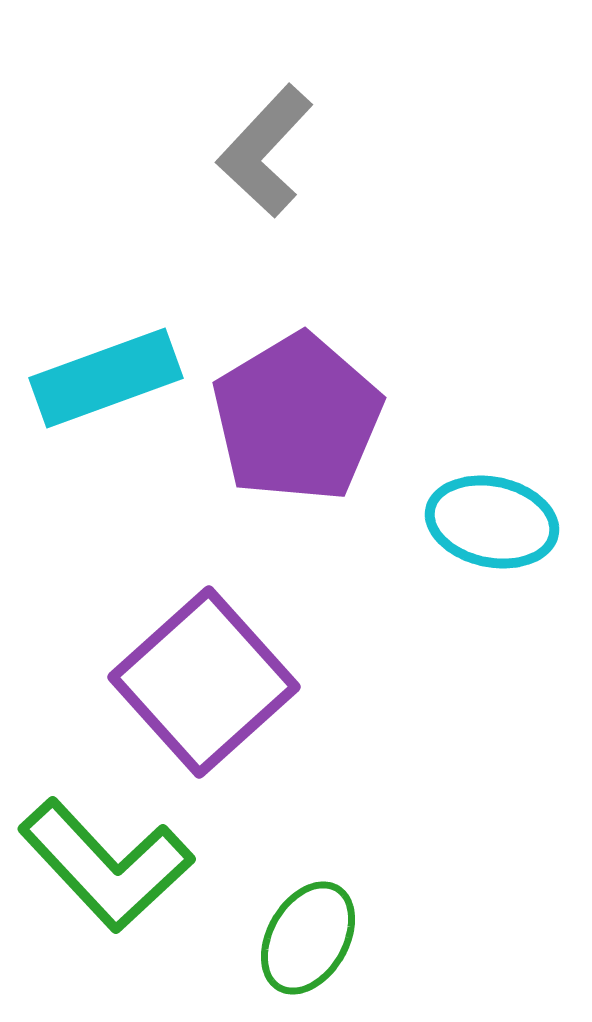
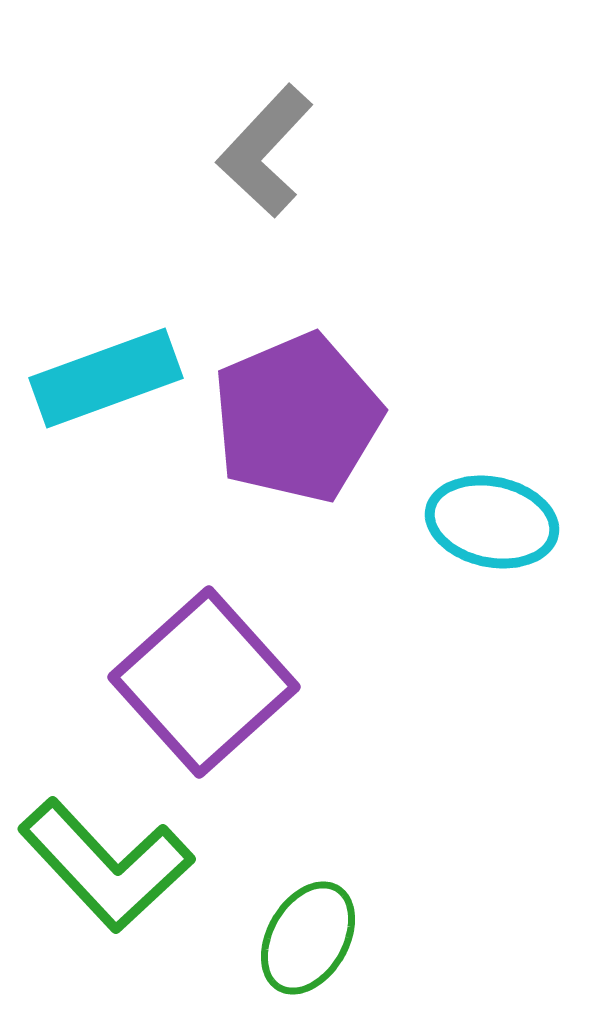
purple pentagon: rotated 8 degrees clockwise
